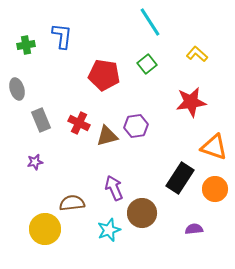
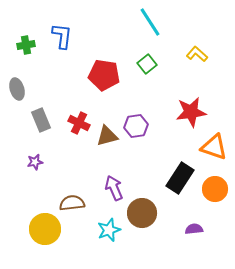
red star: moved 10 px down
